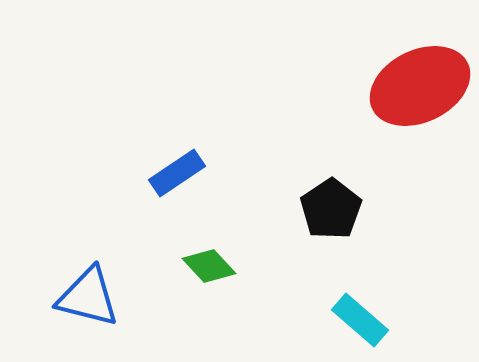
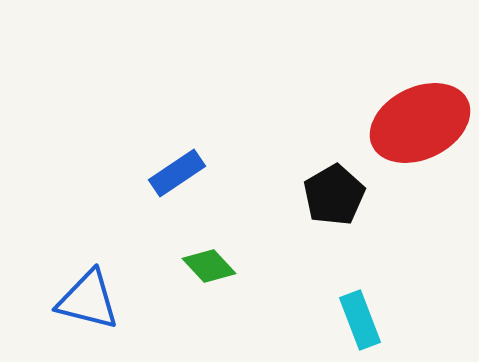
red ellipse: moved 37 px down
black pentagon: moved 3 px right, 14 px up; rotated 4 degrees clockwise
blue triangle: moved 3 px down
cyan rectangle: rotated 28 degrees clockwise
